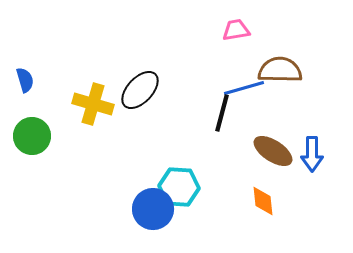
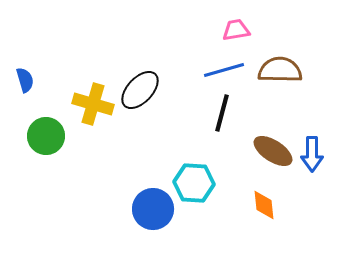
blue line: moved 20 px left, 18 px up
green circle: moved 14 px right
cyan hexagon: moved 15 px right, 4 px up
orange diamond: moved 1 px right, 4 px down
